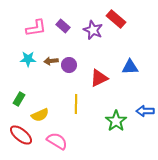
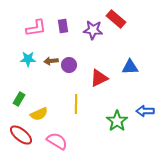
purple rectangle: rotated 40 degrees clockwise
purple star: rotated 18 degrees counterclockwise
yellow semicircle: moved 1 px left, 1 px up
green star: moved 1 px right
